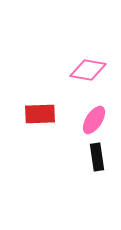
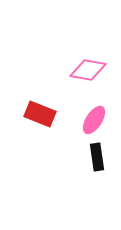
red rectangle: rotated 24 degrees clockwise
